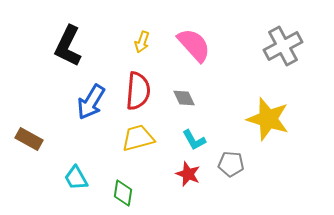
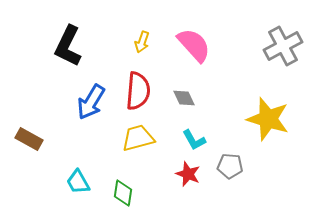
gray pentagon: moved 1 px left, 2 px down
cyan trapezoid: moved 2 px right, 4 px down
